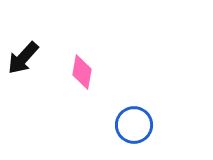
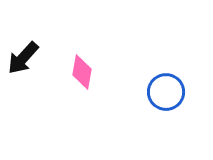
blue circle: moved 32 px right, 33 px up
